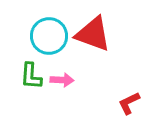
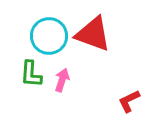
green L-shape: moved 2 px up
pink arrow: rotated 75 degrees counterclockwise
red L-shape: moved 2 px up
